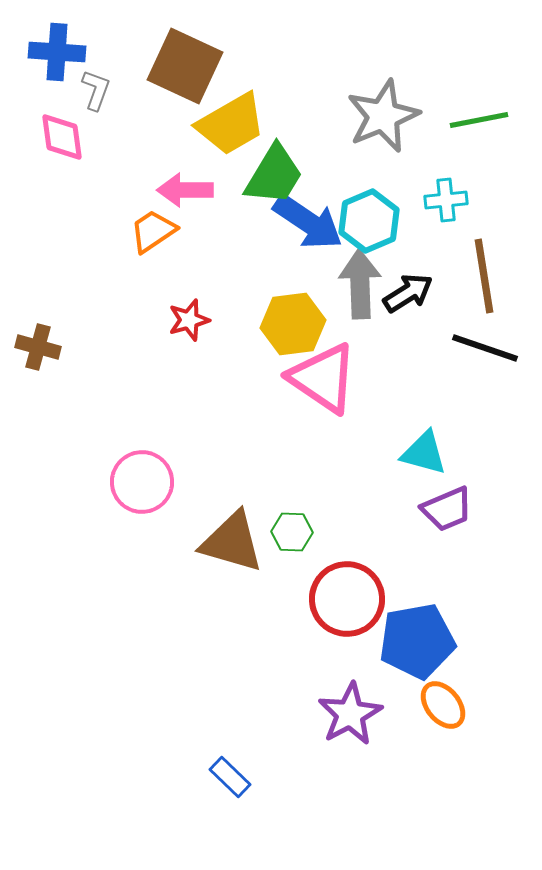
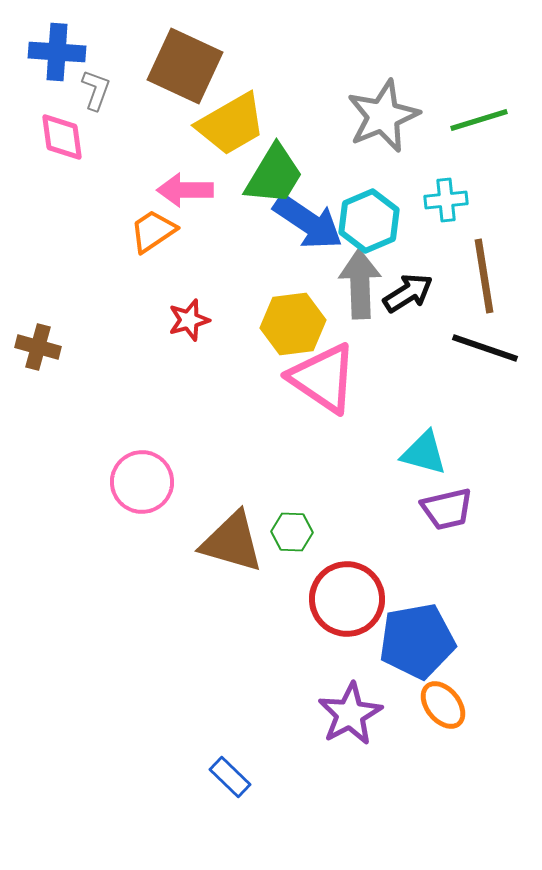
green line: rotated 6 degrees counterclockwise
purple trapezoid: rotated 10 degrees clockwise
